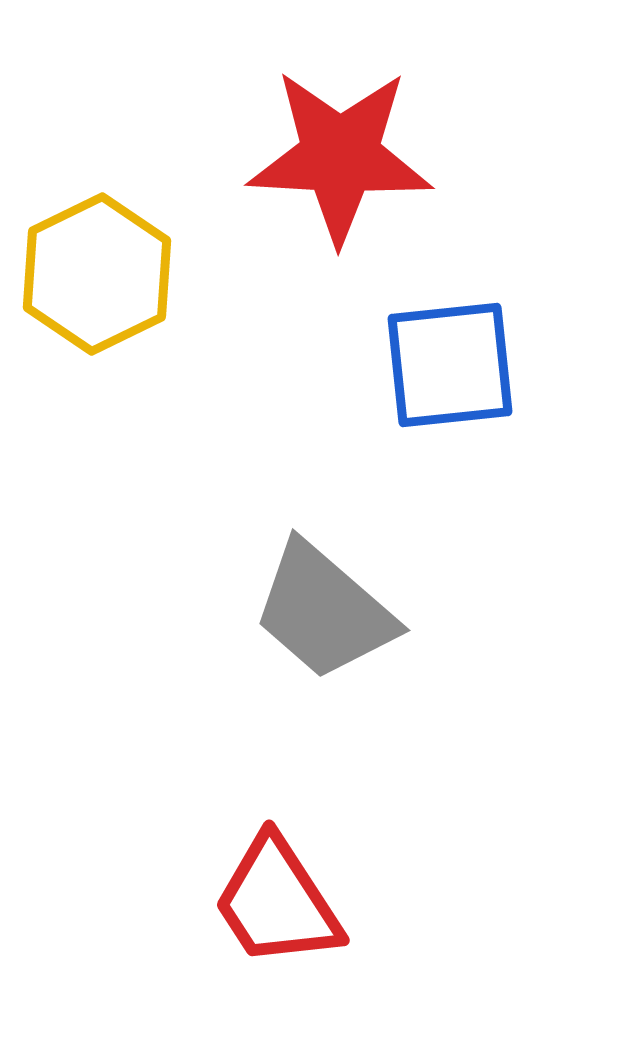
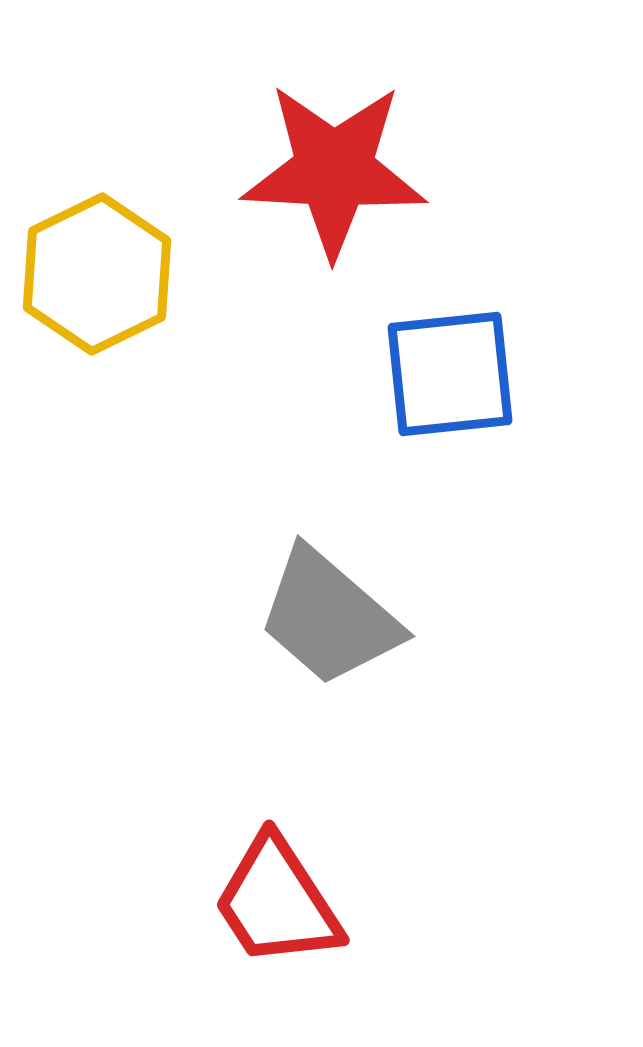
red star: moved 6 px left, 14 px down
blue square: moved 9 px down
gray trapezoid: moved 5 px right, 6 px down
